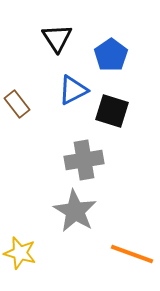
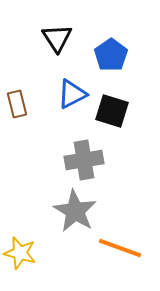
blue triangle: moved 1 px left, 4 px down
brown rectangle: rotated 24 degrees clockwise
orange line: moved 12 px left, 6 px up
